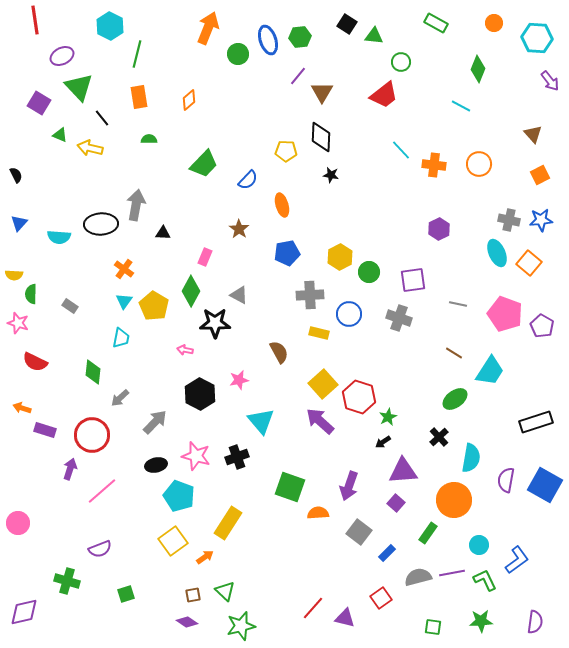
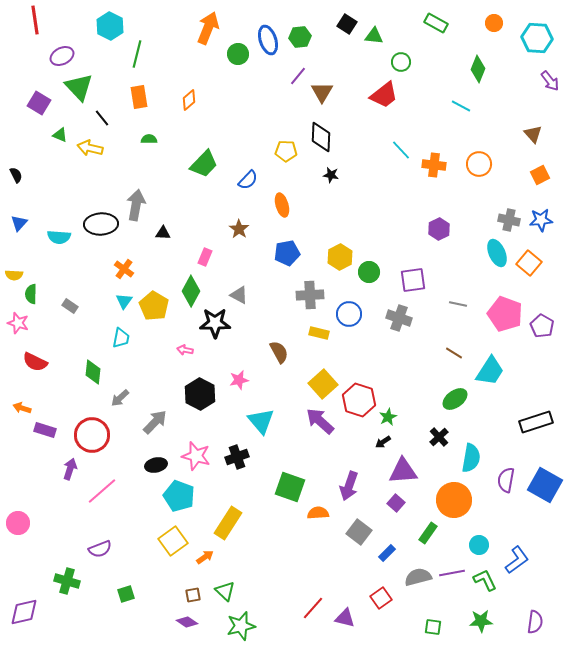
red hexagon at (359, 397): moved 3 px down
